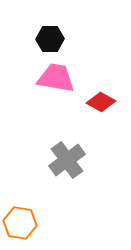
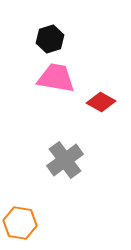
black hexagon: rotated 16 degrees counterclockwise
gray cross: moved 2 px left
